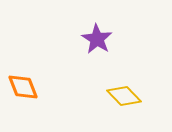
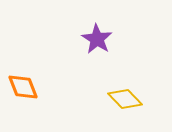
yellow diamond: moved 1 px right, 3 px down
